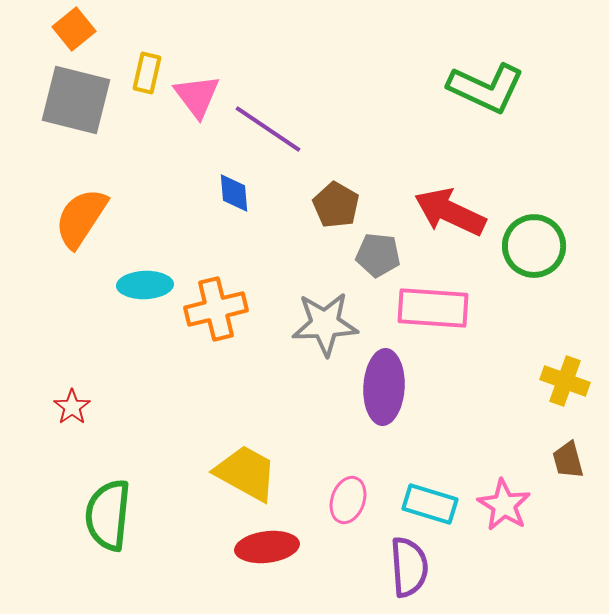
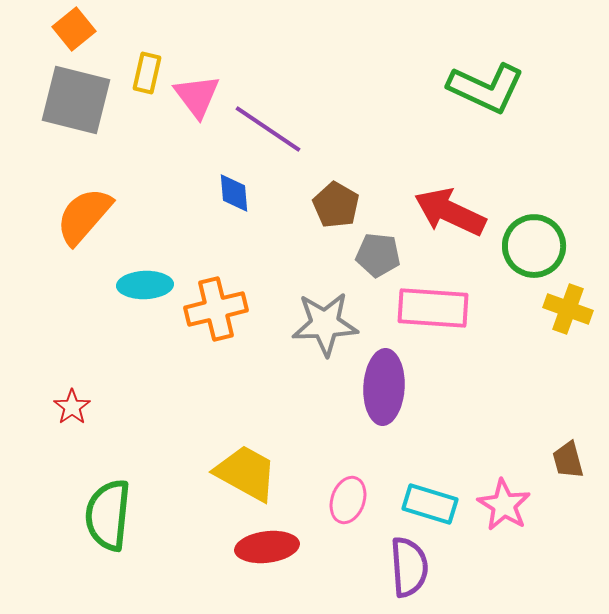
orange semicircle: moved 3 px right, 2 px up; rotated 8 degrees clockwise
yellow cross: moved 3 px right, 72 px up
